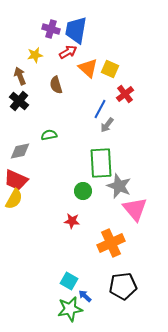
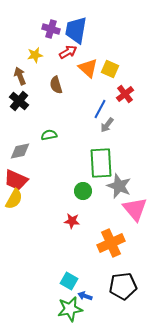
blue arrow: rotated 24 degrees counterclockwise
